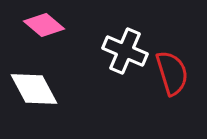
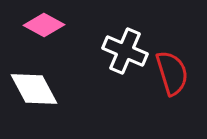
pink diamond: rotated 12 degrees counterclockwise
